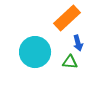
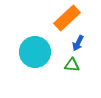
blue arrow: rotated 42 degrees clockwise
green triangle: moved 2 px right, 3 px down
